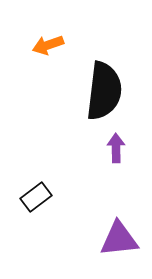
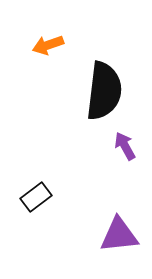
purple arrow: moved 9 px right, 2 px up; rotated 28 degrees counterclockwise
purple triangle: moved 4 px up
